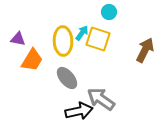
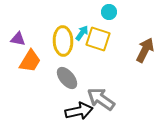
orange trapezoid: moved 2 px left, 1 px down
